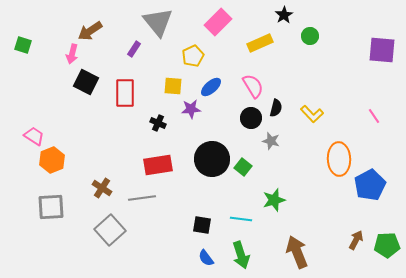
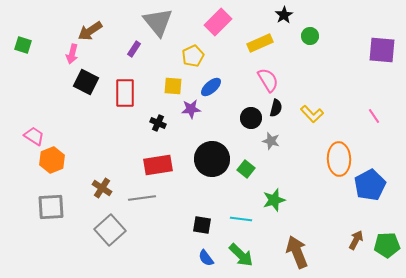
pink semicircle at (253, 86): moved 15 px right, 6 px up
green square at (243, 167): moved 3 px right, 2 px down
green arrow at (241, 255): rotated 28 degrees counterclockwise
